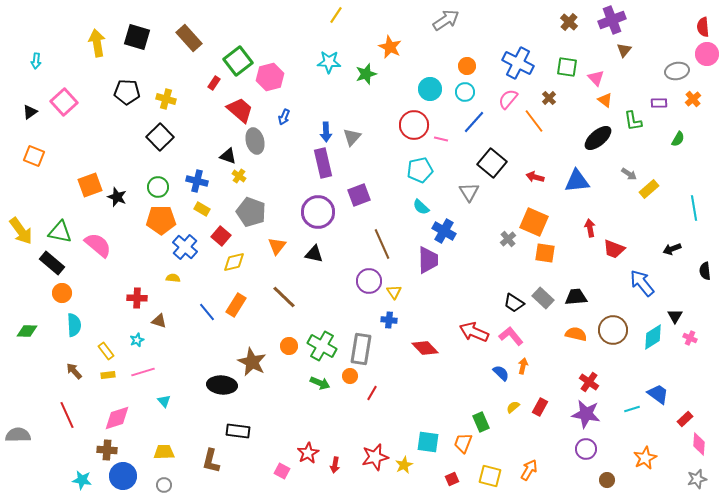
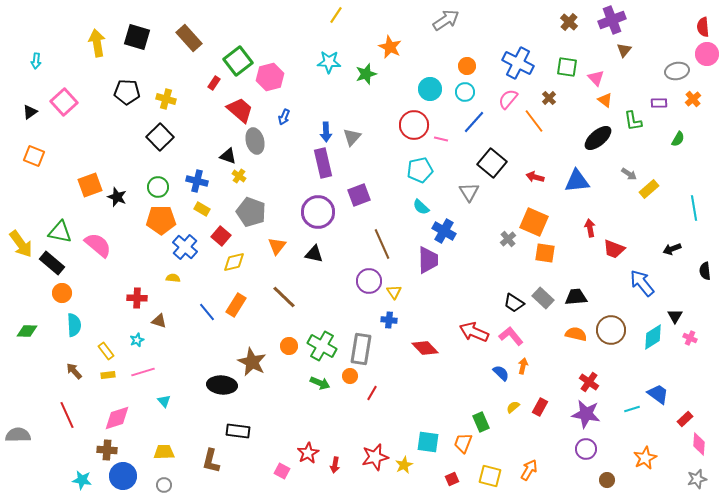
yellow arrow at (21, 231): moved 13 px down
brown circle at (613, 330): moved 2 px left
